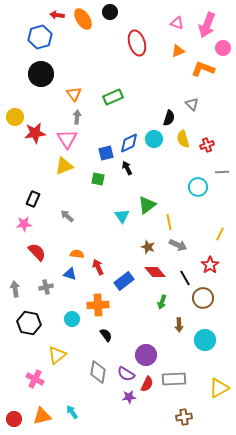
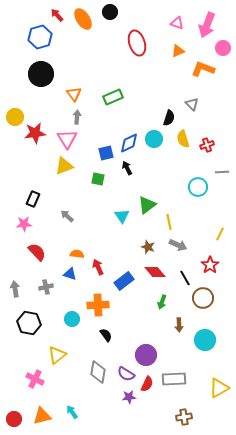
red arrow at (57, 15): rotated 40 degrees clockwise
